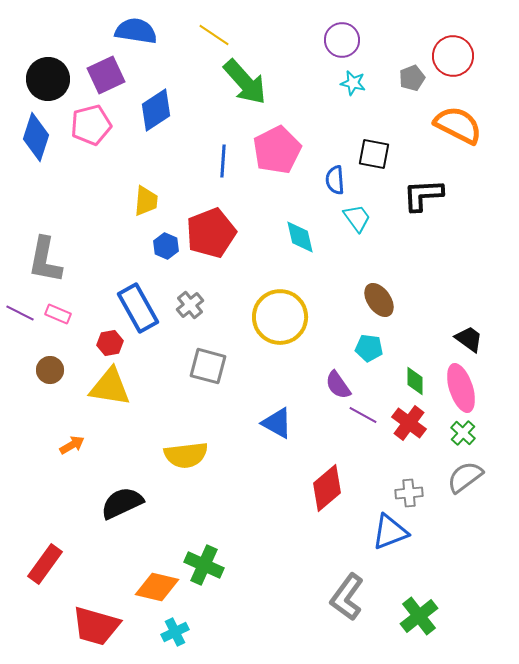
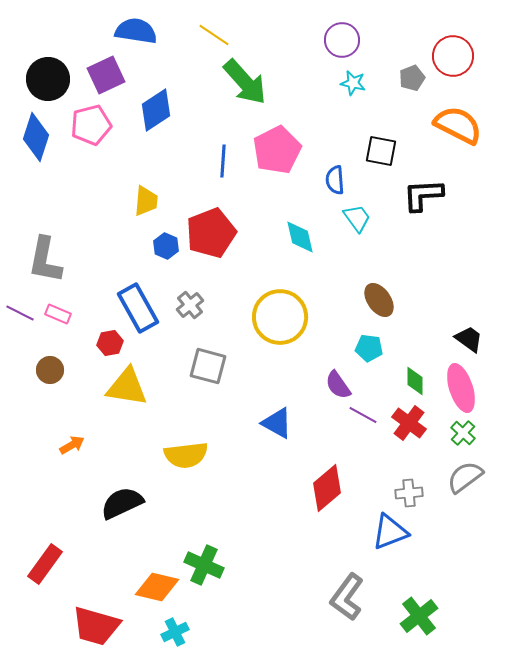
black square at (374, 154): moved 7 px right, 3 px up
yellow triangle at (110, 387): moved 17 px right
